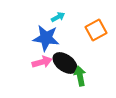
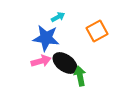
orange square: moved 1 px right, 1 px down
pink arrow: moved 1 px left, 1 px up
